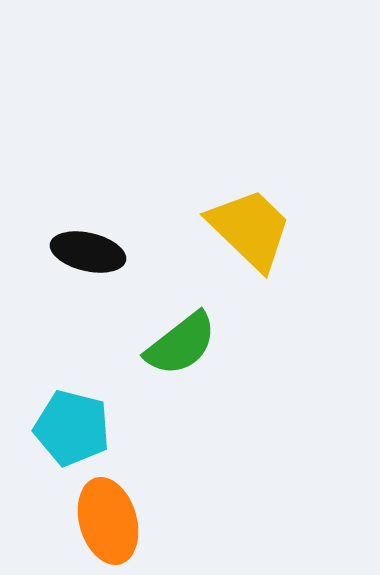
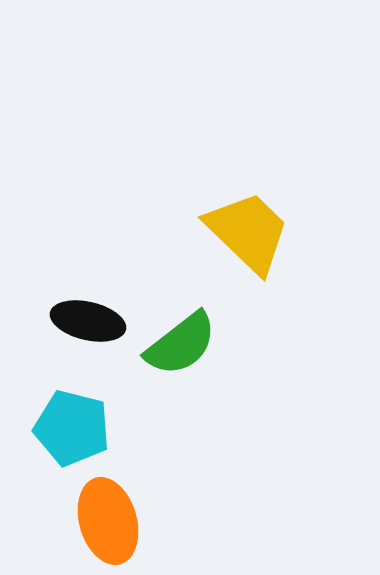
yellow trapezoid: moved 2 px left, 3 px down
black ellipse: moved 69 px down
